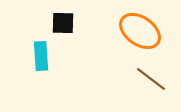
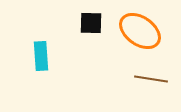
black square: moved 28 px right
brown line: rotated 28 degrees counterclockwise
